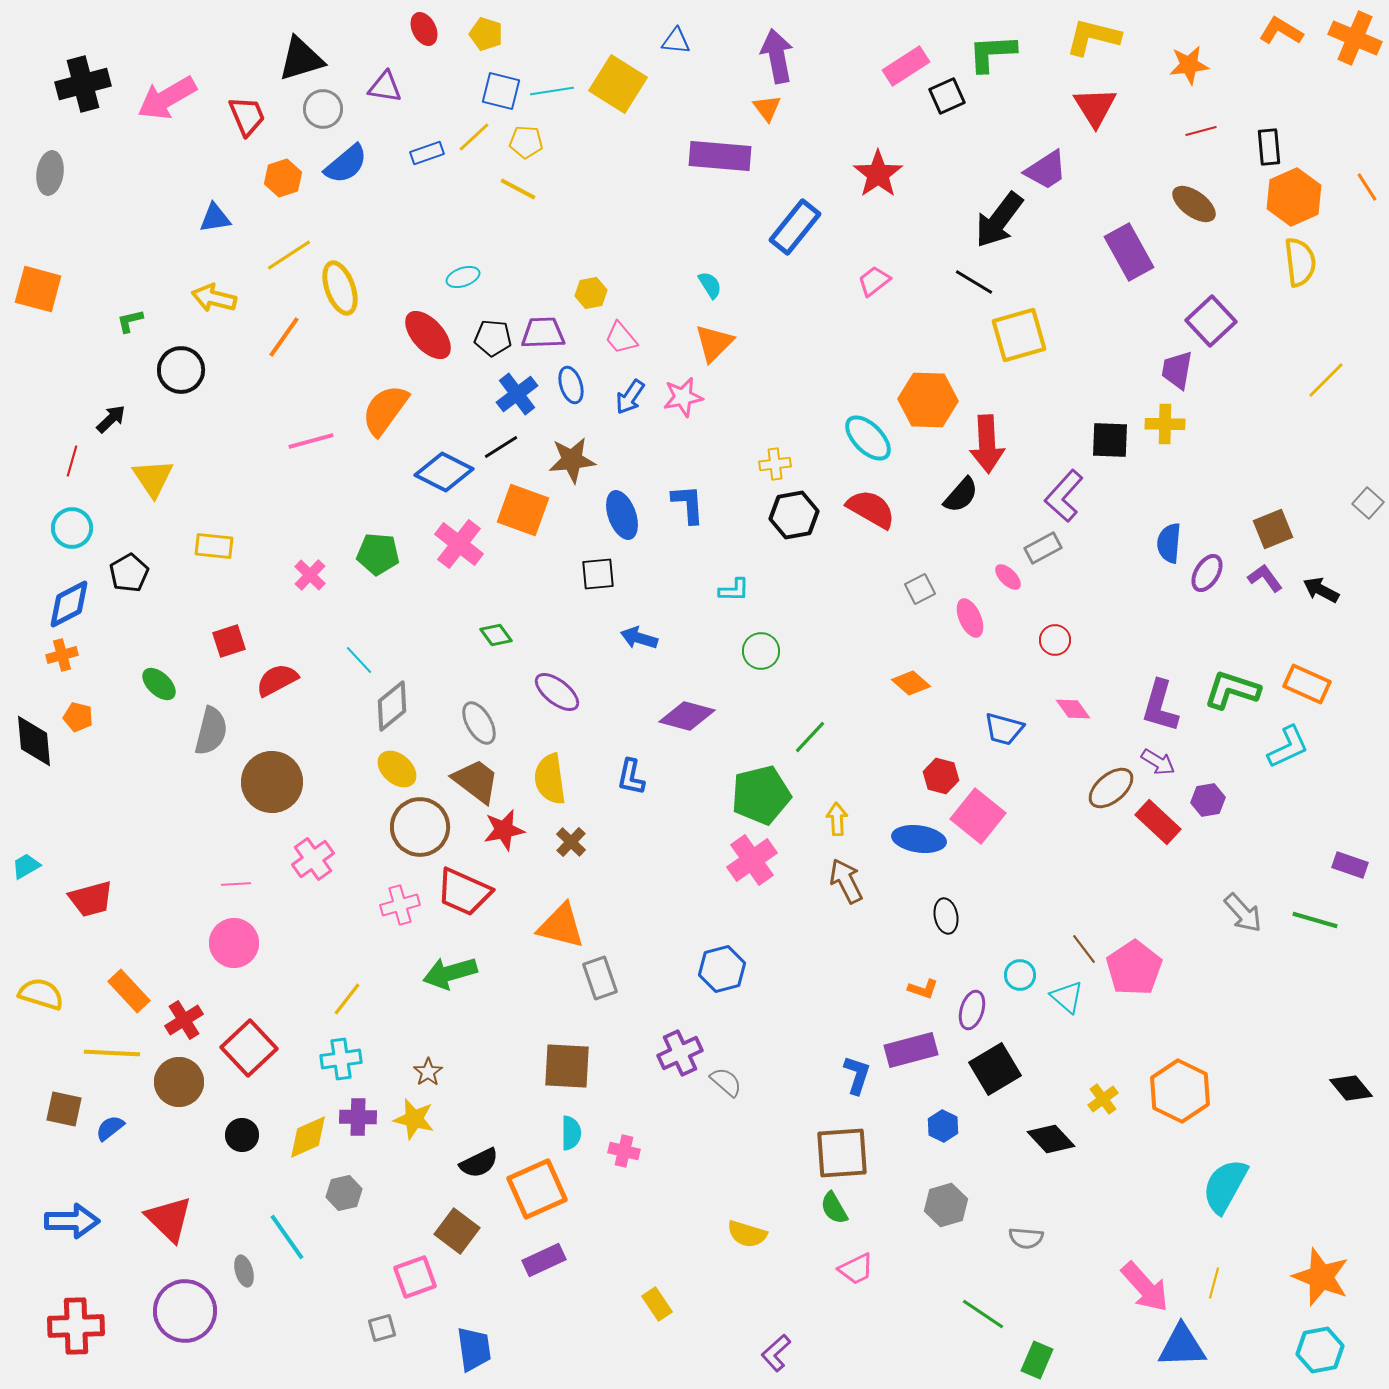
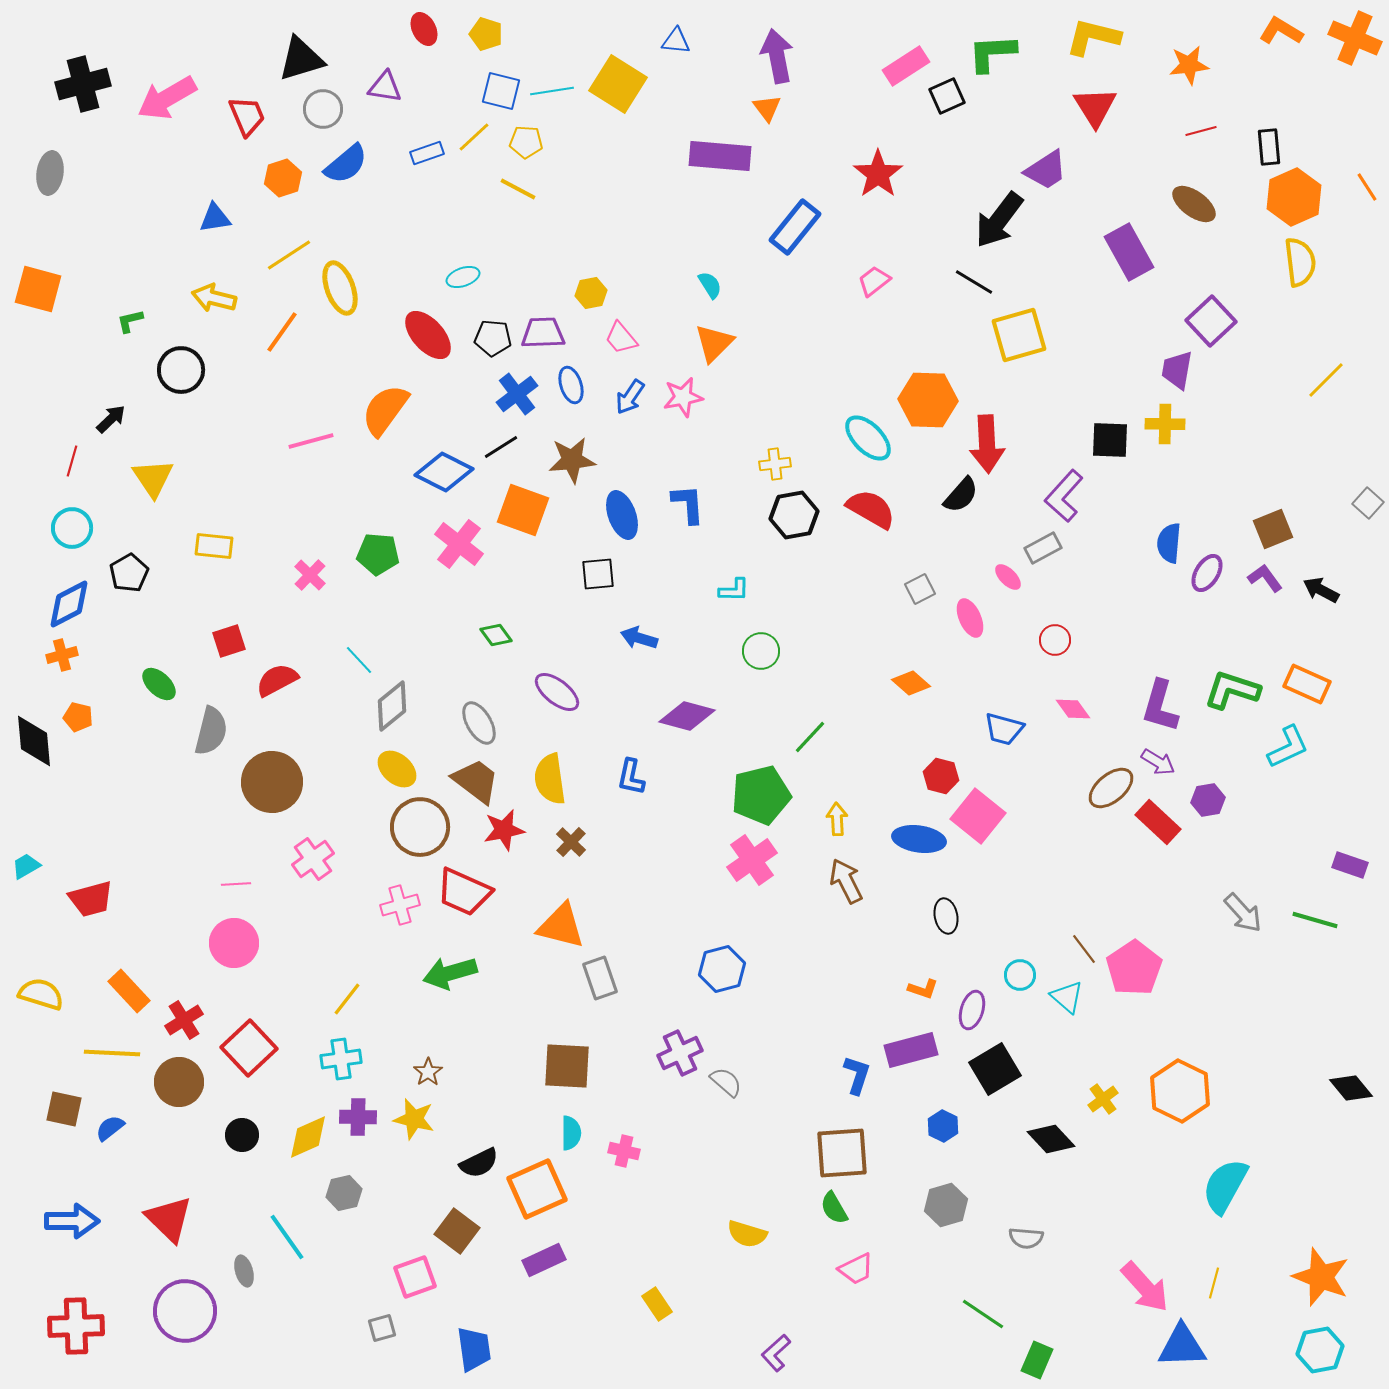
orange line at (284, 337): moved 2 px left, 5 px up
